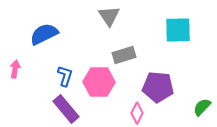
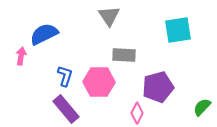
cyan square: rotated 8 degrees counterclockwise
gray rectangle: rotated 20 degrees clockwise
pink arrow: moved 6 px right, 13 px up
purple pentagon: rotated 20 degrees counterclockwise
